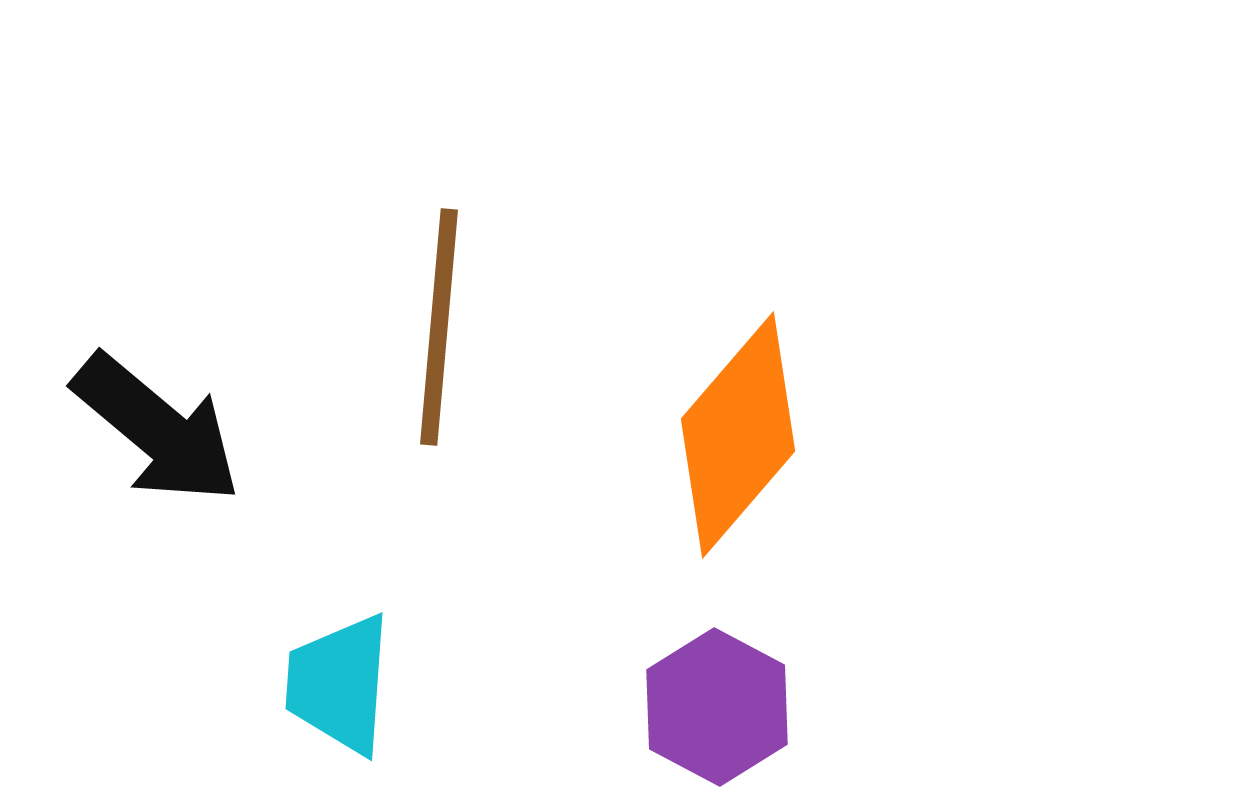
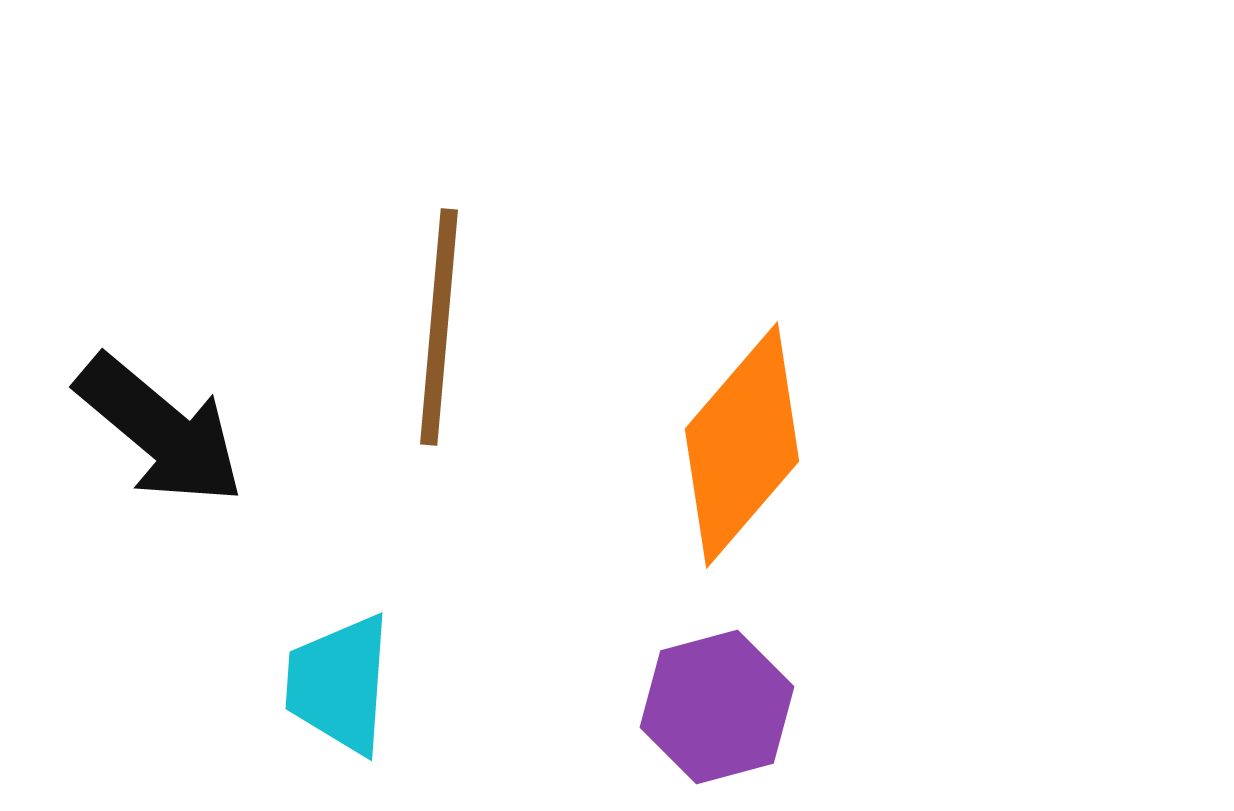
black arrow: moved 3 px right, 1 px down
orange diamond: moved 4 px right, 10 px down
purple hexagon: rotated 17 degrees clockwise
